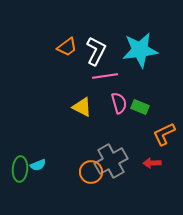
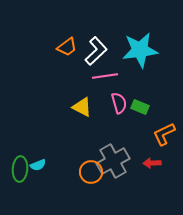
white L-shape: rotated 20 degrees clockwise
gray cross: moved 2 px right
